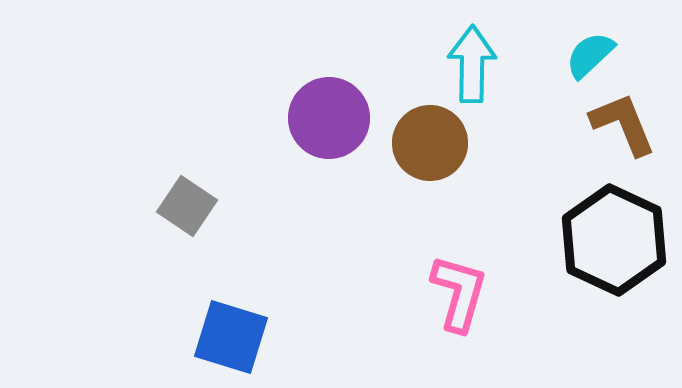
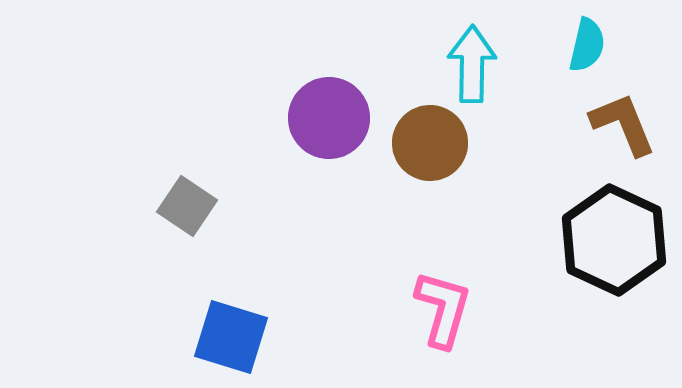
cyan semicircle: moved 3 px left, 10 px up; rotated 146 degrees clockwise
pink L-shape: moved 16 px left, 16 px down
